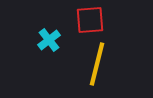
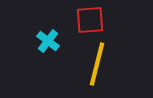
cyan cross: moved 1 px left, 1 px down; rotated 15 degrees counterclockwise
